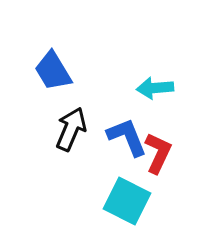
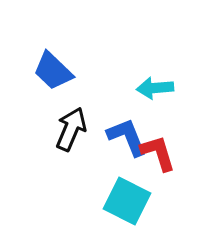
blue trapezoid: rotated 15 degrees counterclockwise
red L-shape: rotated 42 degrees counterclockwise
